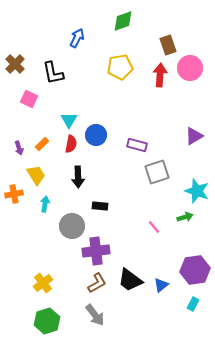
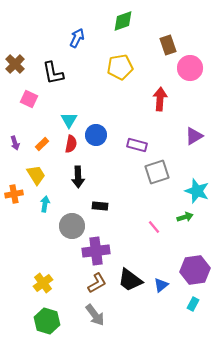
red arrow: moved 24 px down
purple arrow: moved 4 px left, 5 px up
green hexagon: rotated 25 degrees counterclockwise
